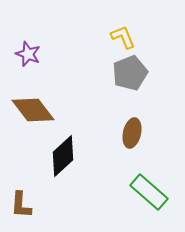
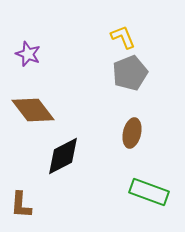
black diamond: rotated 15 degrees clockwise
green rectangle: rotated 21 degrees counterclockwise
